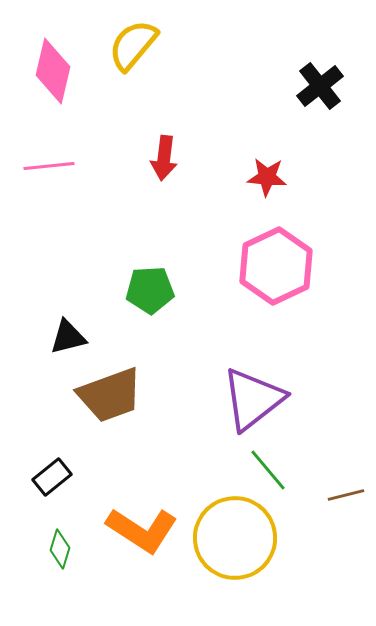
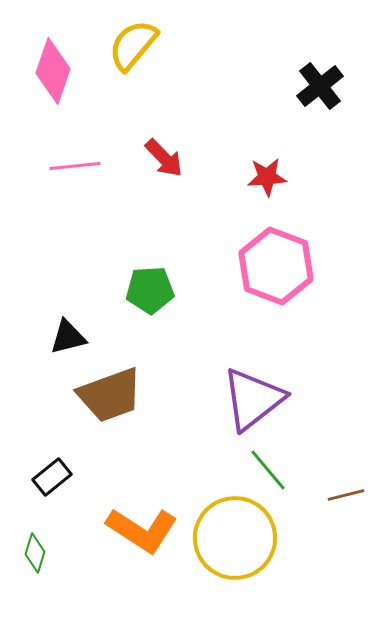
pink diamond: rotated 6 degrees clockwise
red arrow: rotated 51 degrees counterclockwise
pink line: moved 26 px right
red star: rotated 9 degrees counterclockwise
pink hexagon: rotated 14 degrees counterclockwise
green diamond: moved 25 px left, 4 px down
